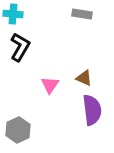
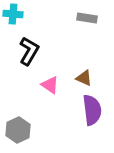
gray rectangle: moved 5 px right, 4 px down
black L-shape: moved 9 px right, 4 px down
pink triangle: rotated 30 degrees counterclockwise
